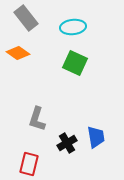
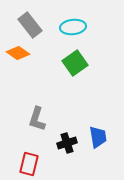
gray rectangle: moved 4 px right, 7 px down
green square: rotated 30 degrees clockwise
blue trapezoid: moved 2 px right
black cross: rotated 12 degrees clockwise
